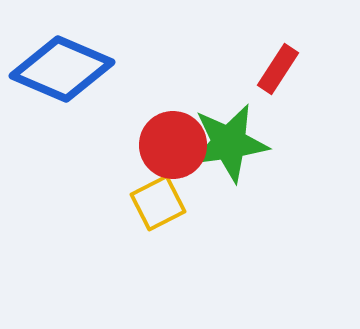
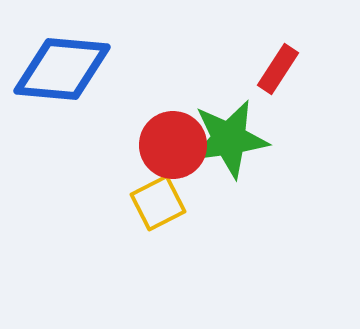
blue diamond: rotated 18 degrees counterclockwise
green star: moved 4 px up
